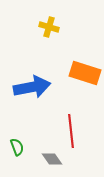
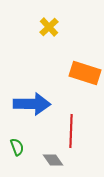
yellow cross: rotated 30 degrees clockwise
blue arrow: moved 17 px down; rotated 12 degrees clockwise
red line: rotated 8 degrees clockwise
gray diamond: moved 1 px right, 1 px down
